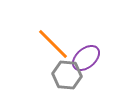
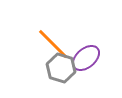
gray hexagon: moved 6 px left, 7 px up; rotated 12 degrees clockwise
